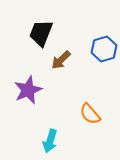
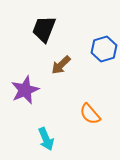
black trapezoid: moved 3 px right, 4 px up
brown arrow: moved 5 px down
purple star: moved 3 px left
cyan arrow: moved 4 px left, 2 px up; rotated 40 degrees counterclockwise
